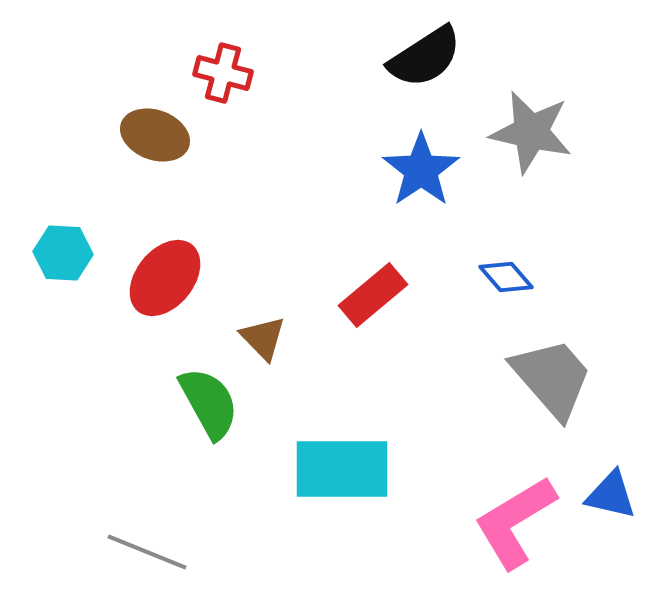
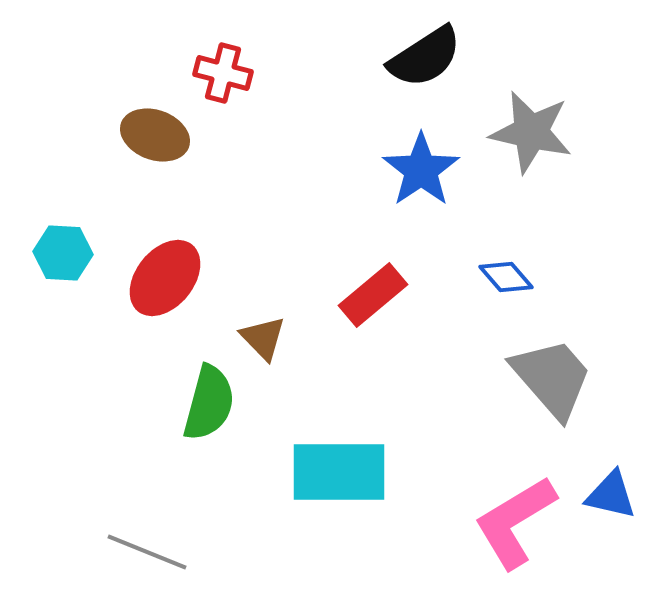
green semicircle: rotated 44 degrees clockwise
cyan rectangle: moved 3 px left, 3 px down
